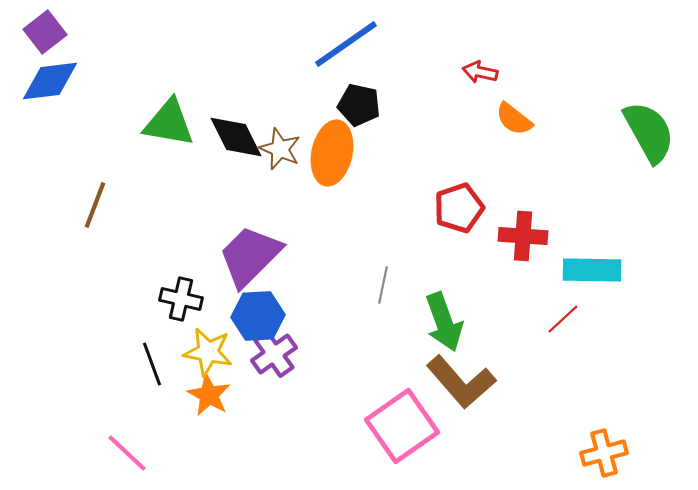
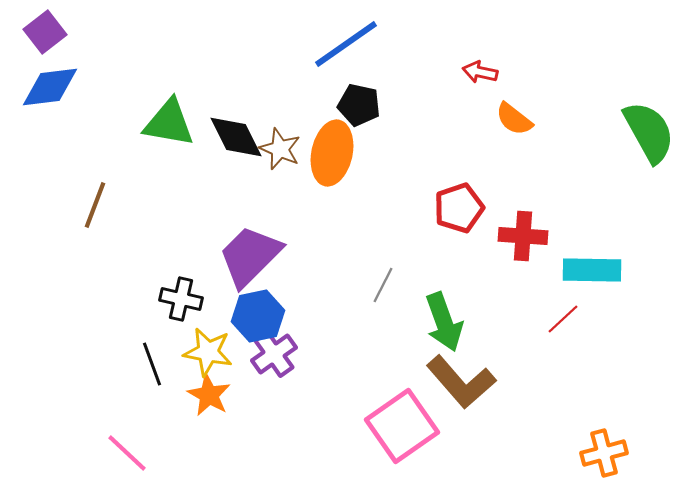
blue diamond: moved 6 px down
gray line: rotated 15 degrees clockwise
blue hexagon: rotated 9 degrees counterclockwise
